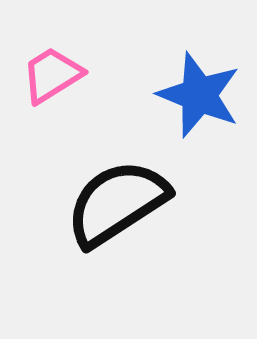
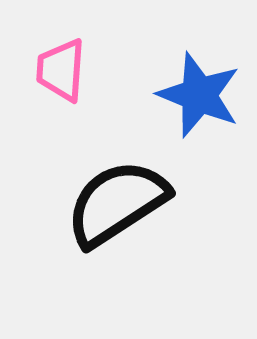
pink trapezoid: moved 9 px right, 5 px up; rotated 54 degrees counterclockwise
